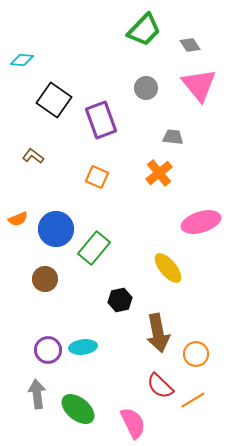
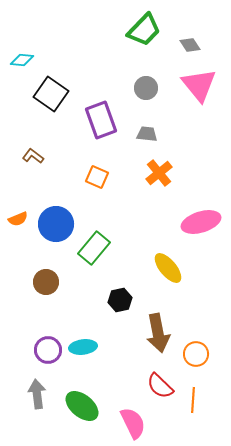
black square: moved 3 px left, 6 px up
gray trapezoid: moved 26 px left, 3 px up
blue circle: moved 5 px up
brown circle: moved 1 px right, 3 px down
orange line: rotated 55 degrees counterclockwise
green ellipse: moved 4 px right, 3 px up
